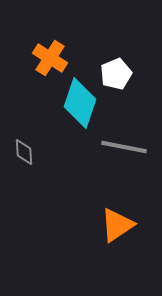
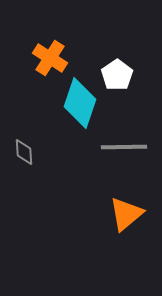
white pentagon: moved 1 px right, 1 px down; rotated 12 degrees counterclockwise
gray line: rotated 12 degrees counterclockwise
orange triangle: moved 9 px right, 11 px up; rotated 6 degrees counterclockwise
